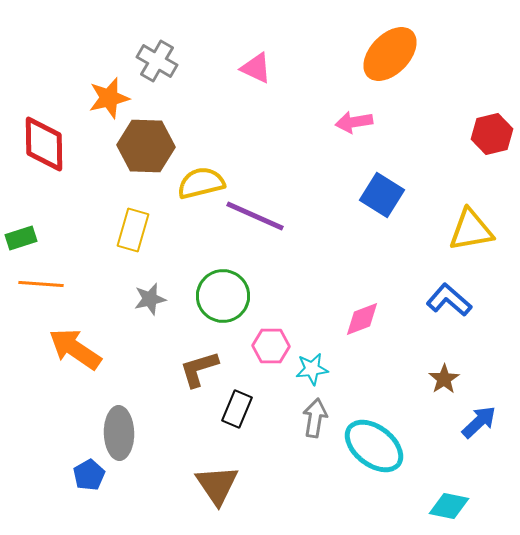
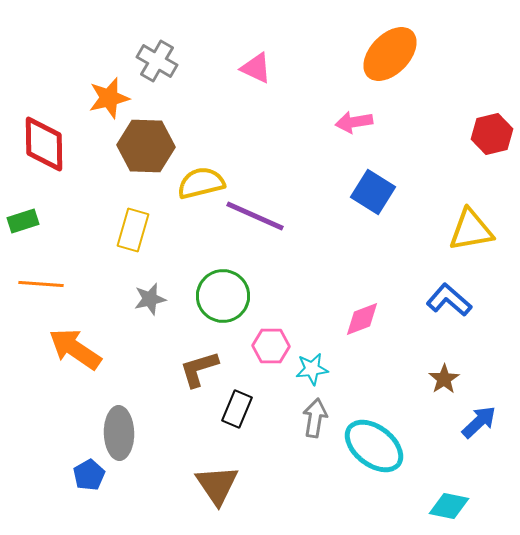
blue square: moved 9 px left, 3 px up
green rectangle: moved 2 px right, 17 px up
